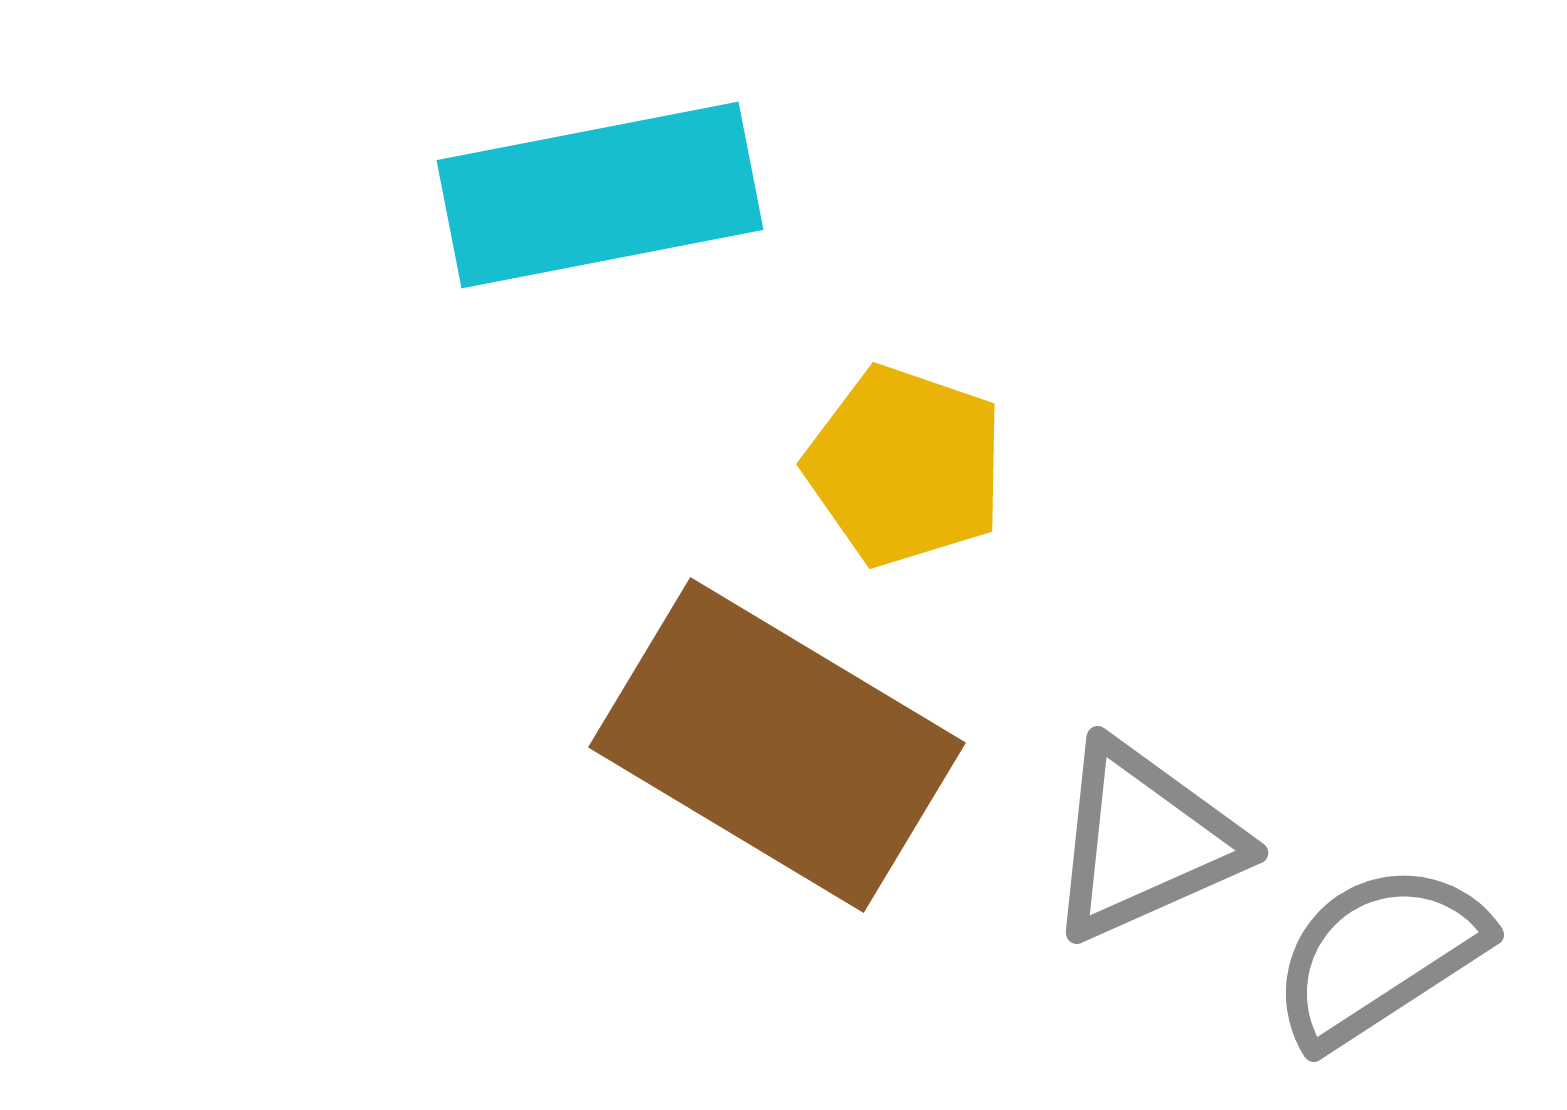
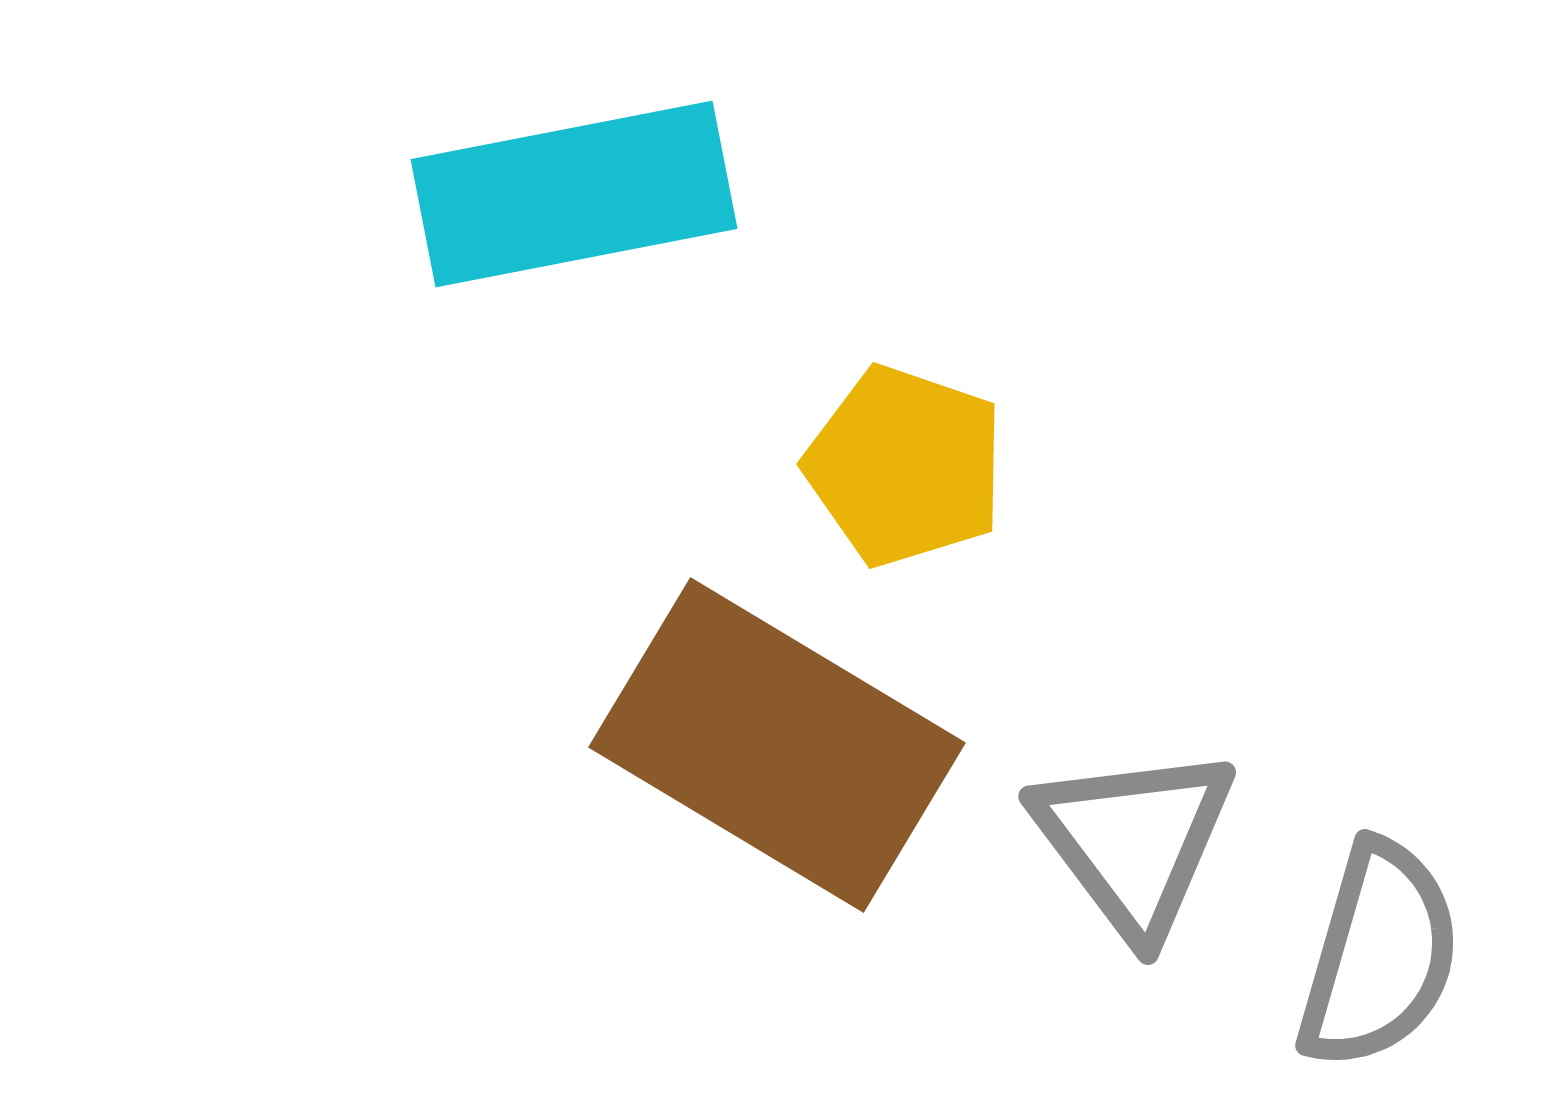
cyan rectangle: moved 26 px left, 1 px up
gray triangle: moved 10 px left; rotated 43 degrees counterclockwise
gray semicircle: rotated 139 degrees clockwise
